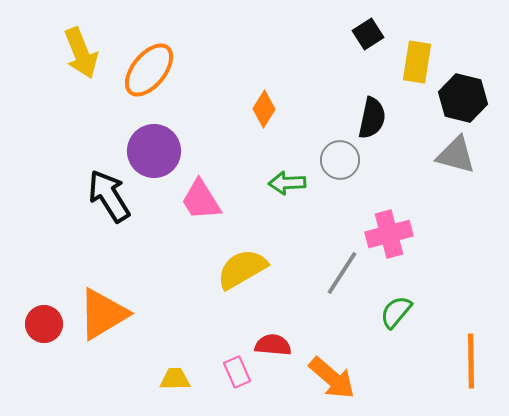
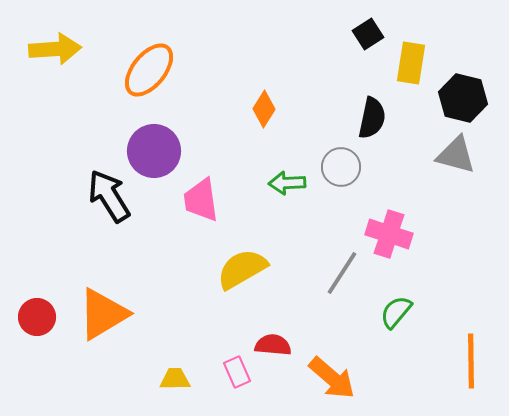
yellow arrow: moved 26 px left, 4 px up; rotated 72 degrees counterclockwise
yellow rectangle: moved 6 px left, 1 px down
gray circle: moved 1 px right, 7 px down
pink trapezoid: rotated 24 degrees clockwise
pink cross: rotated 33 degrees clockwise
red circle: moved 7 px left, 7 px up
